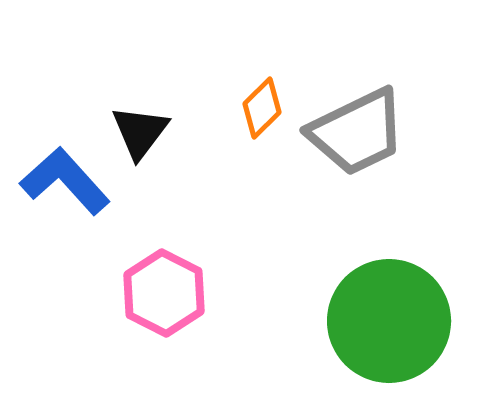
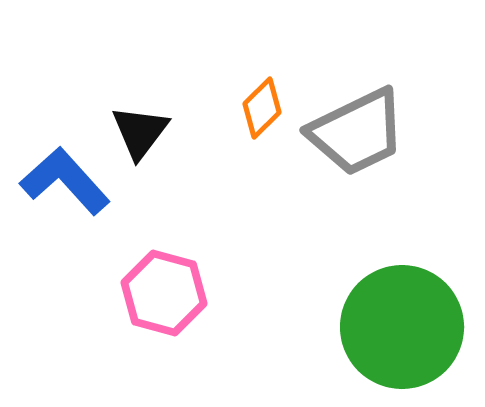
pink hexagon: rotated 12 degrees counterclockwise
green circle: moved 13 px right, 6 px down
